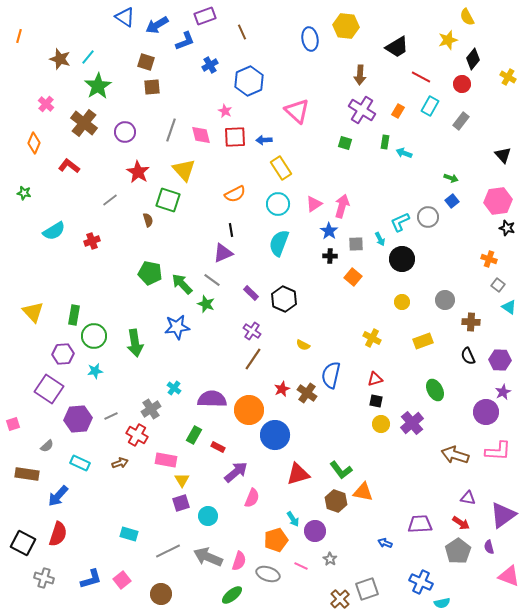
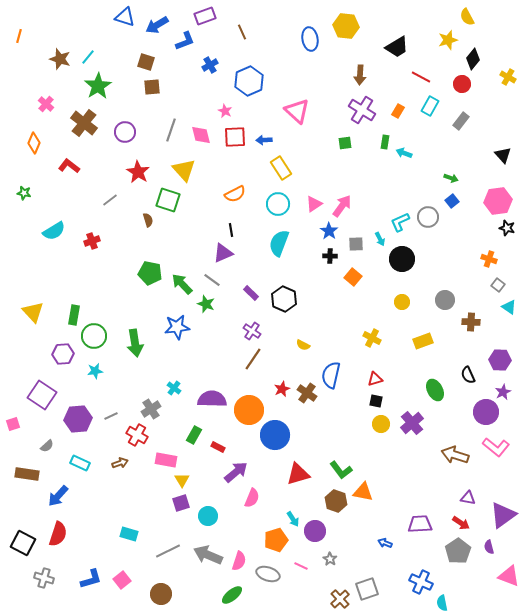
blue triangle at (125, 17): rotated 15 degrees counterclockwise
green square at (345, 143): rotated 24 degrees counterclockwise
pink arrow at (342, 206): rotated 20 degrees clockwise
black semicircle at (468, 356): moved 19 px down
purple square at (49, 389): moved 7 px left, 6 px down
pink L-shape at (498, 451): moved 2 px left, 4 px up; rotated 36 degrees clockwise
gray arrow at (208, 557): moved 2 px up
cyan semicircle at (442, 603): rotated 91 degrees clockwise
